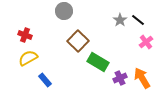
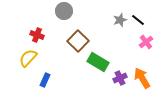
gray star: rotated 16 degrees clockwise
red cross: moved 12 px right
yellow semicircle: rotated 18 degrees counterclockwise
blue rectangle: rotated 64 degrees clockwise
